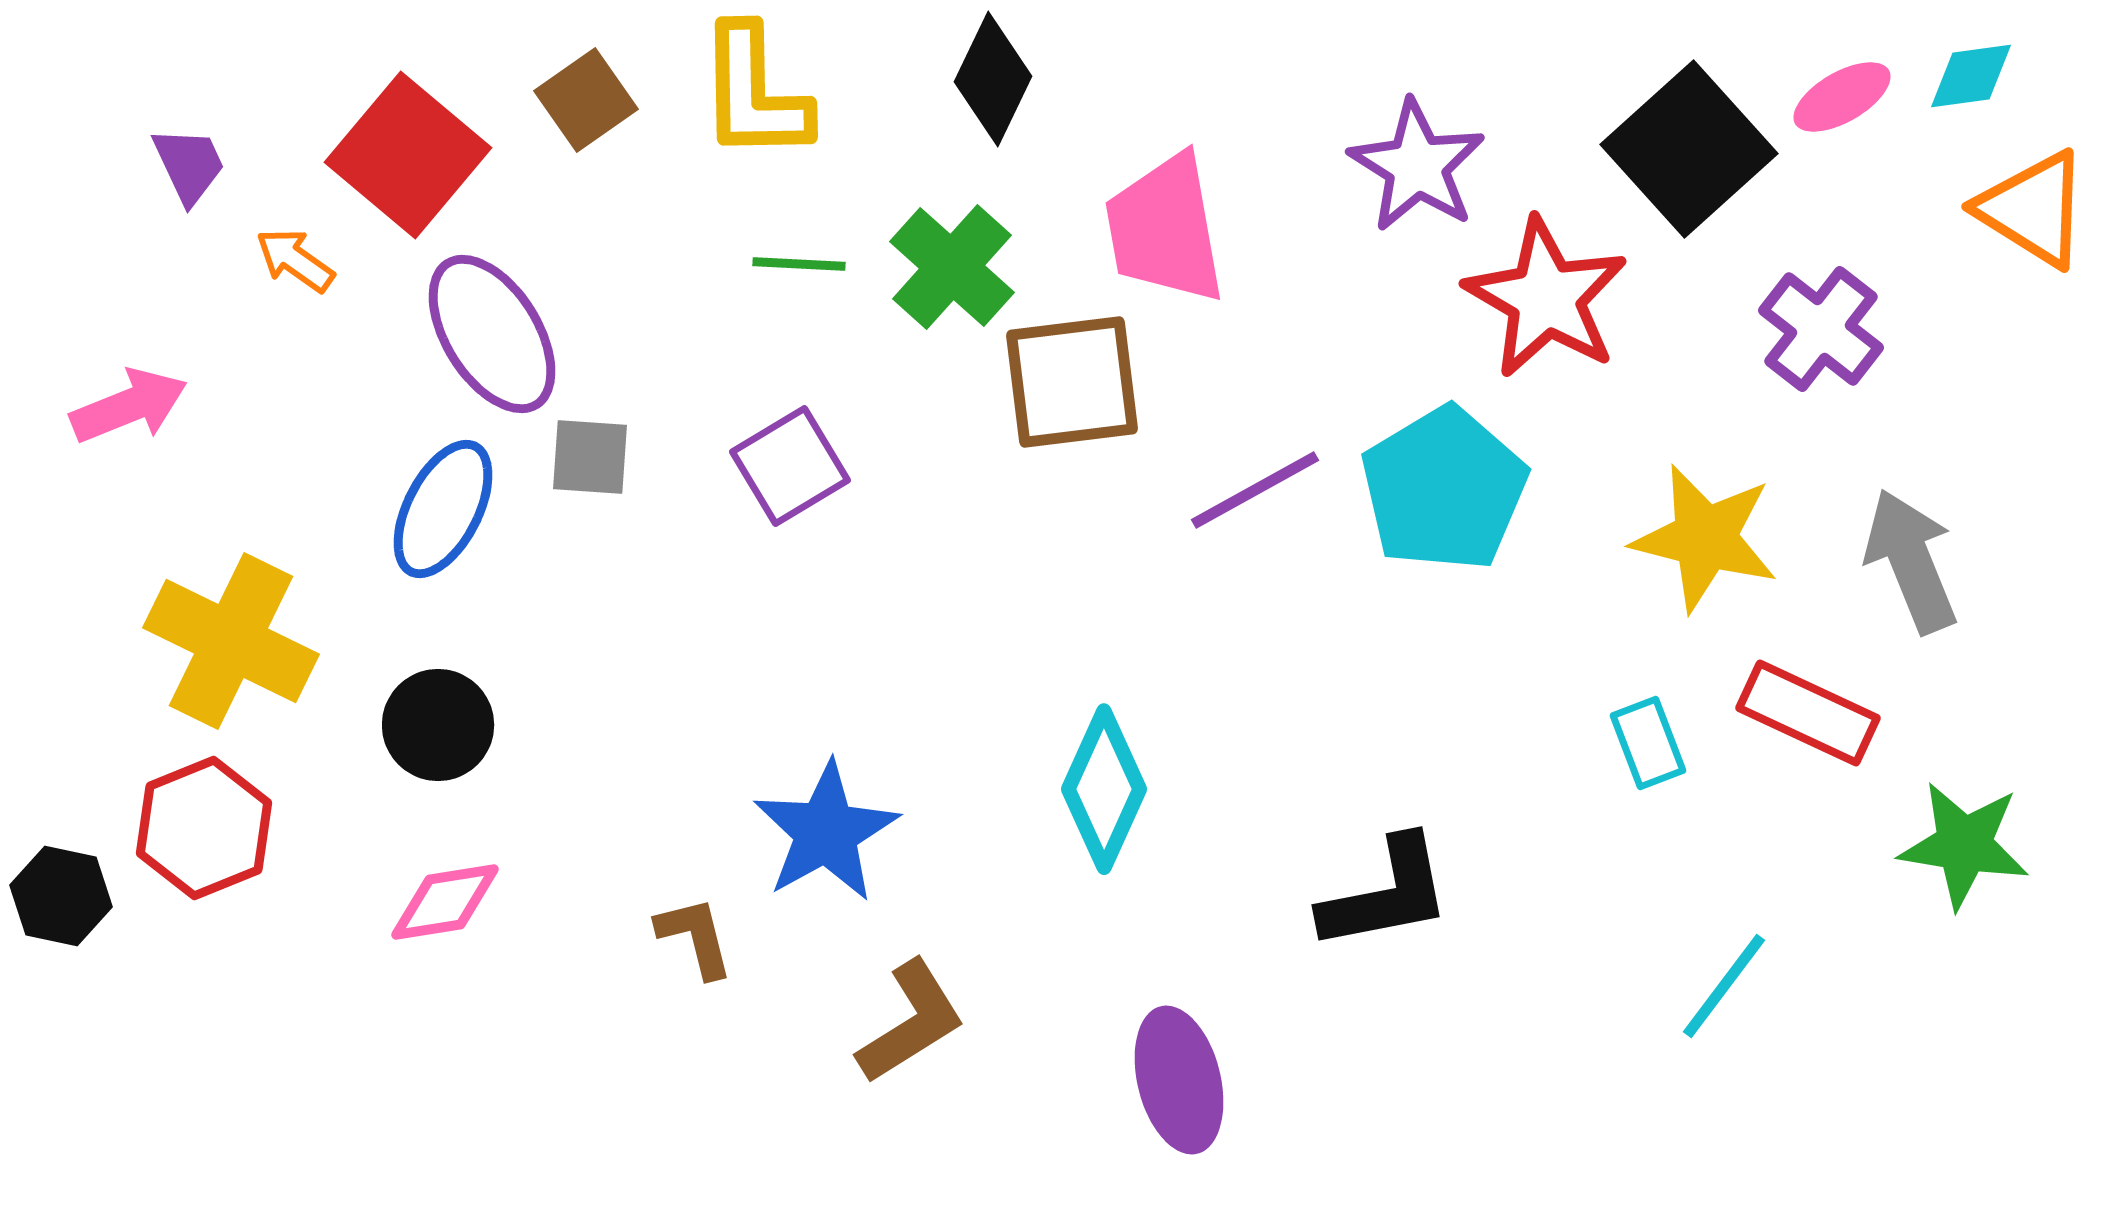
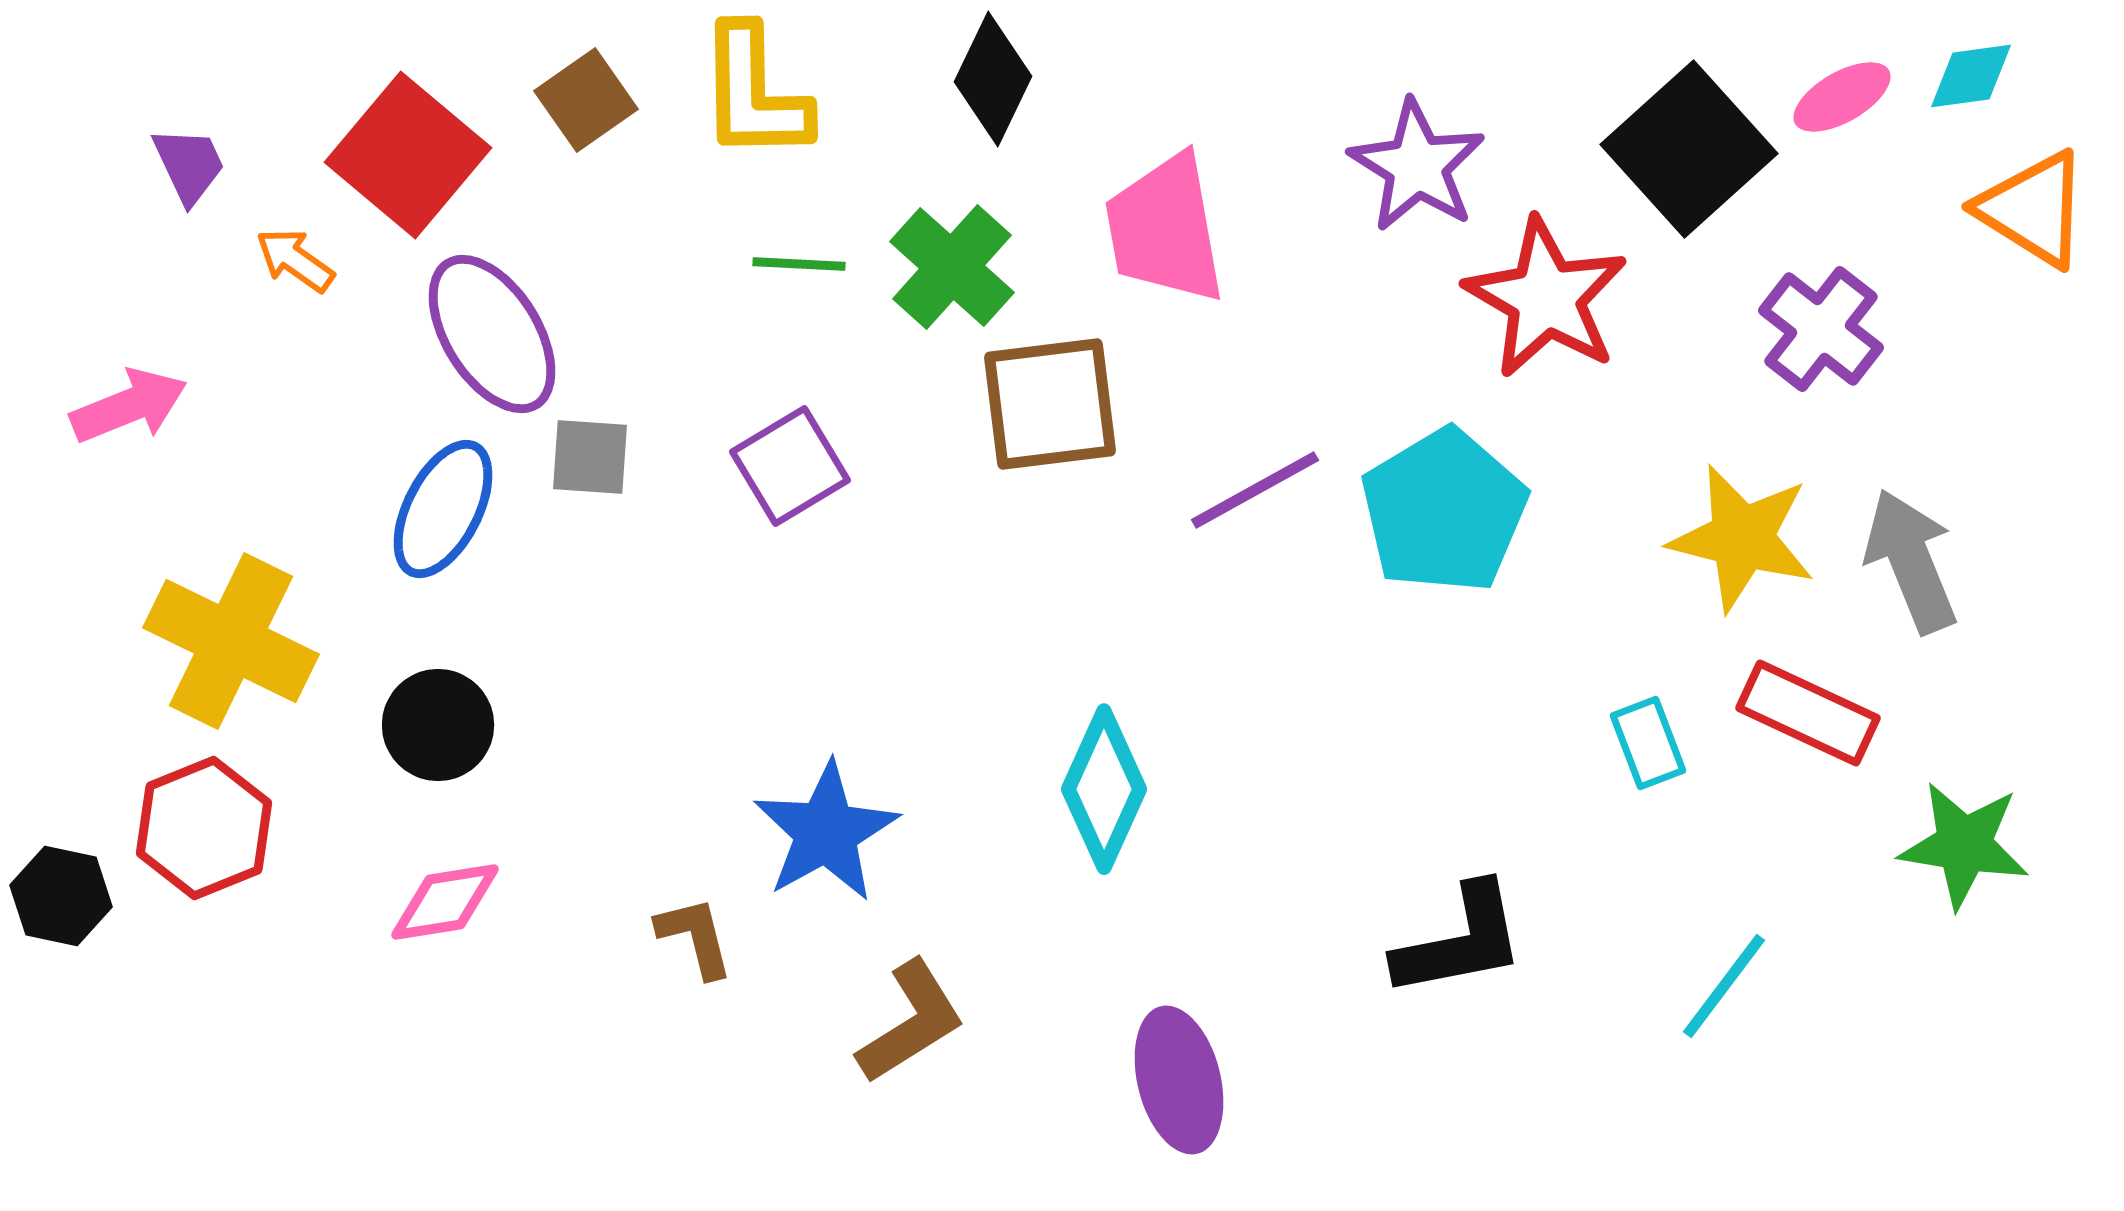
brown square at (1072, 382): moved 22 px left, 22 px down
cyan pentagon at (1444, 489): moved 22 px down
yellow star at (1705, 538): moved 37 px right
black L-shape at (1386, 894): moved 74 px right, 47 px down
